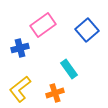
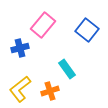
pink rectangle: rotated 15 degrees counterclockwise
blue square: rotated 10 degrees counterclockwise
cyan rectangle: moved 2 px left
orange cross: moved 5 px left, 2 px up
